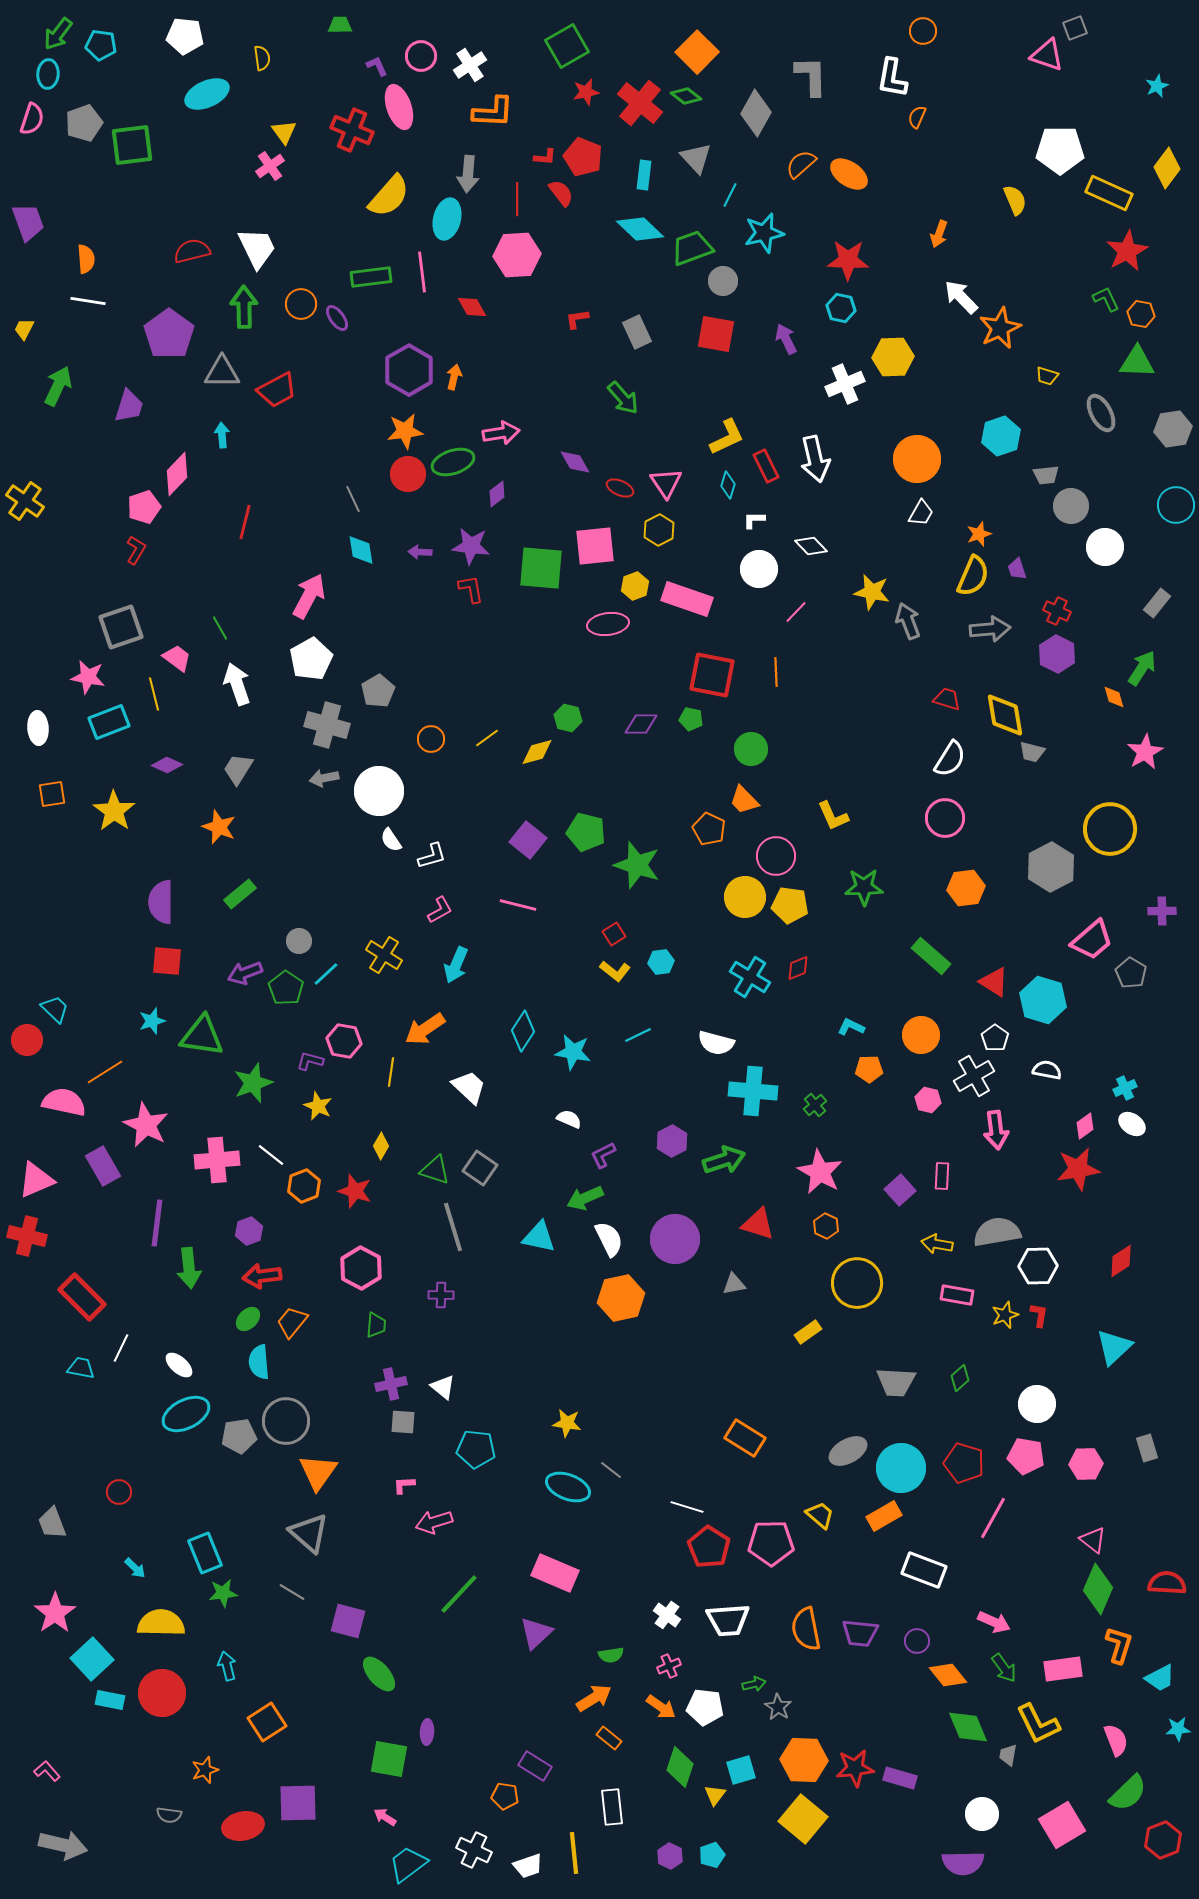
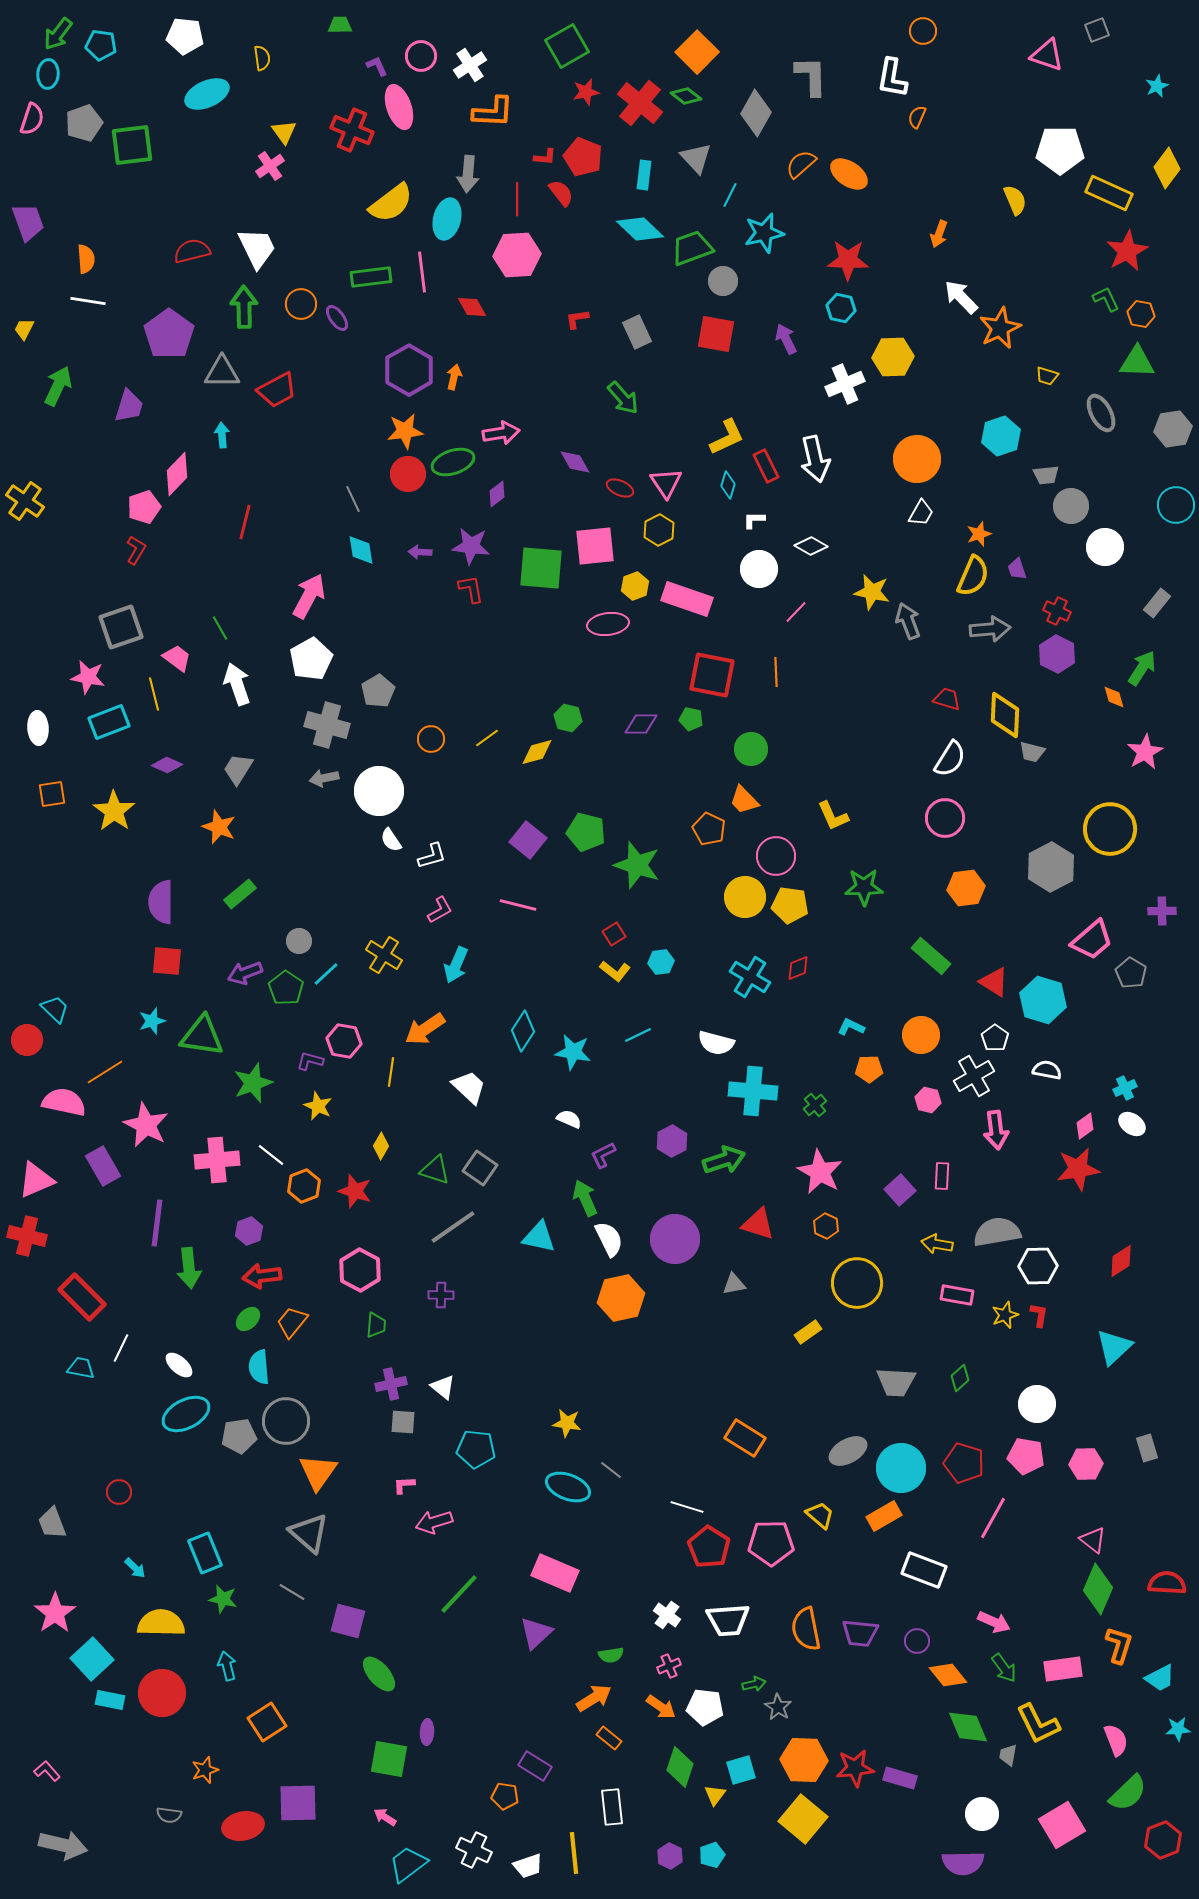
gray square at (1075, 28): moved 22 px right, 2 px down
yellow semicircle at (389, 196): moved 2 px right, 7 px down; rotated 12 degrees clockwise
white diamond at (811, 546): rotated 16 degrees counterclockwise
yellow diamond at (1005, 715): rotated 12 degrees clockwise
green arrow at (585, 1198): rotated 90 degrees clockwise
gray line at (453, 1227): rotated 72 degrees clockwise
pink hexagon at (361, 1268): moved 1 px left, 2 px down
cyan semicircle at (259, 1362): moved 5 px down
green star at (223, 1593): moved 6 px down; rotated 20 degrees clockwise
